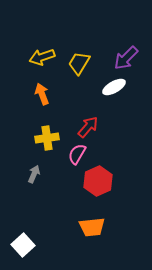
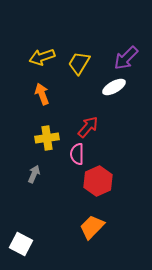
pink semicircle: rotated 30 degrees counterclockwise
orange trapezoid: rotated 140 degrees clockwise
white square: moved 2 px left, 1 px up; rotated 20 degrees counterclockwise
